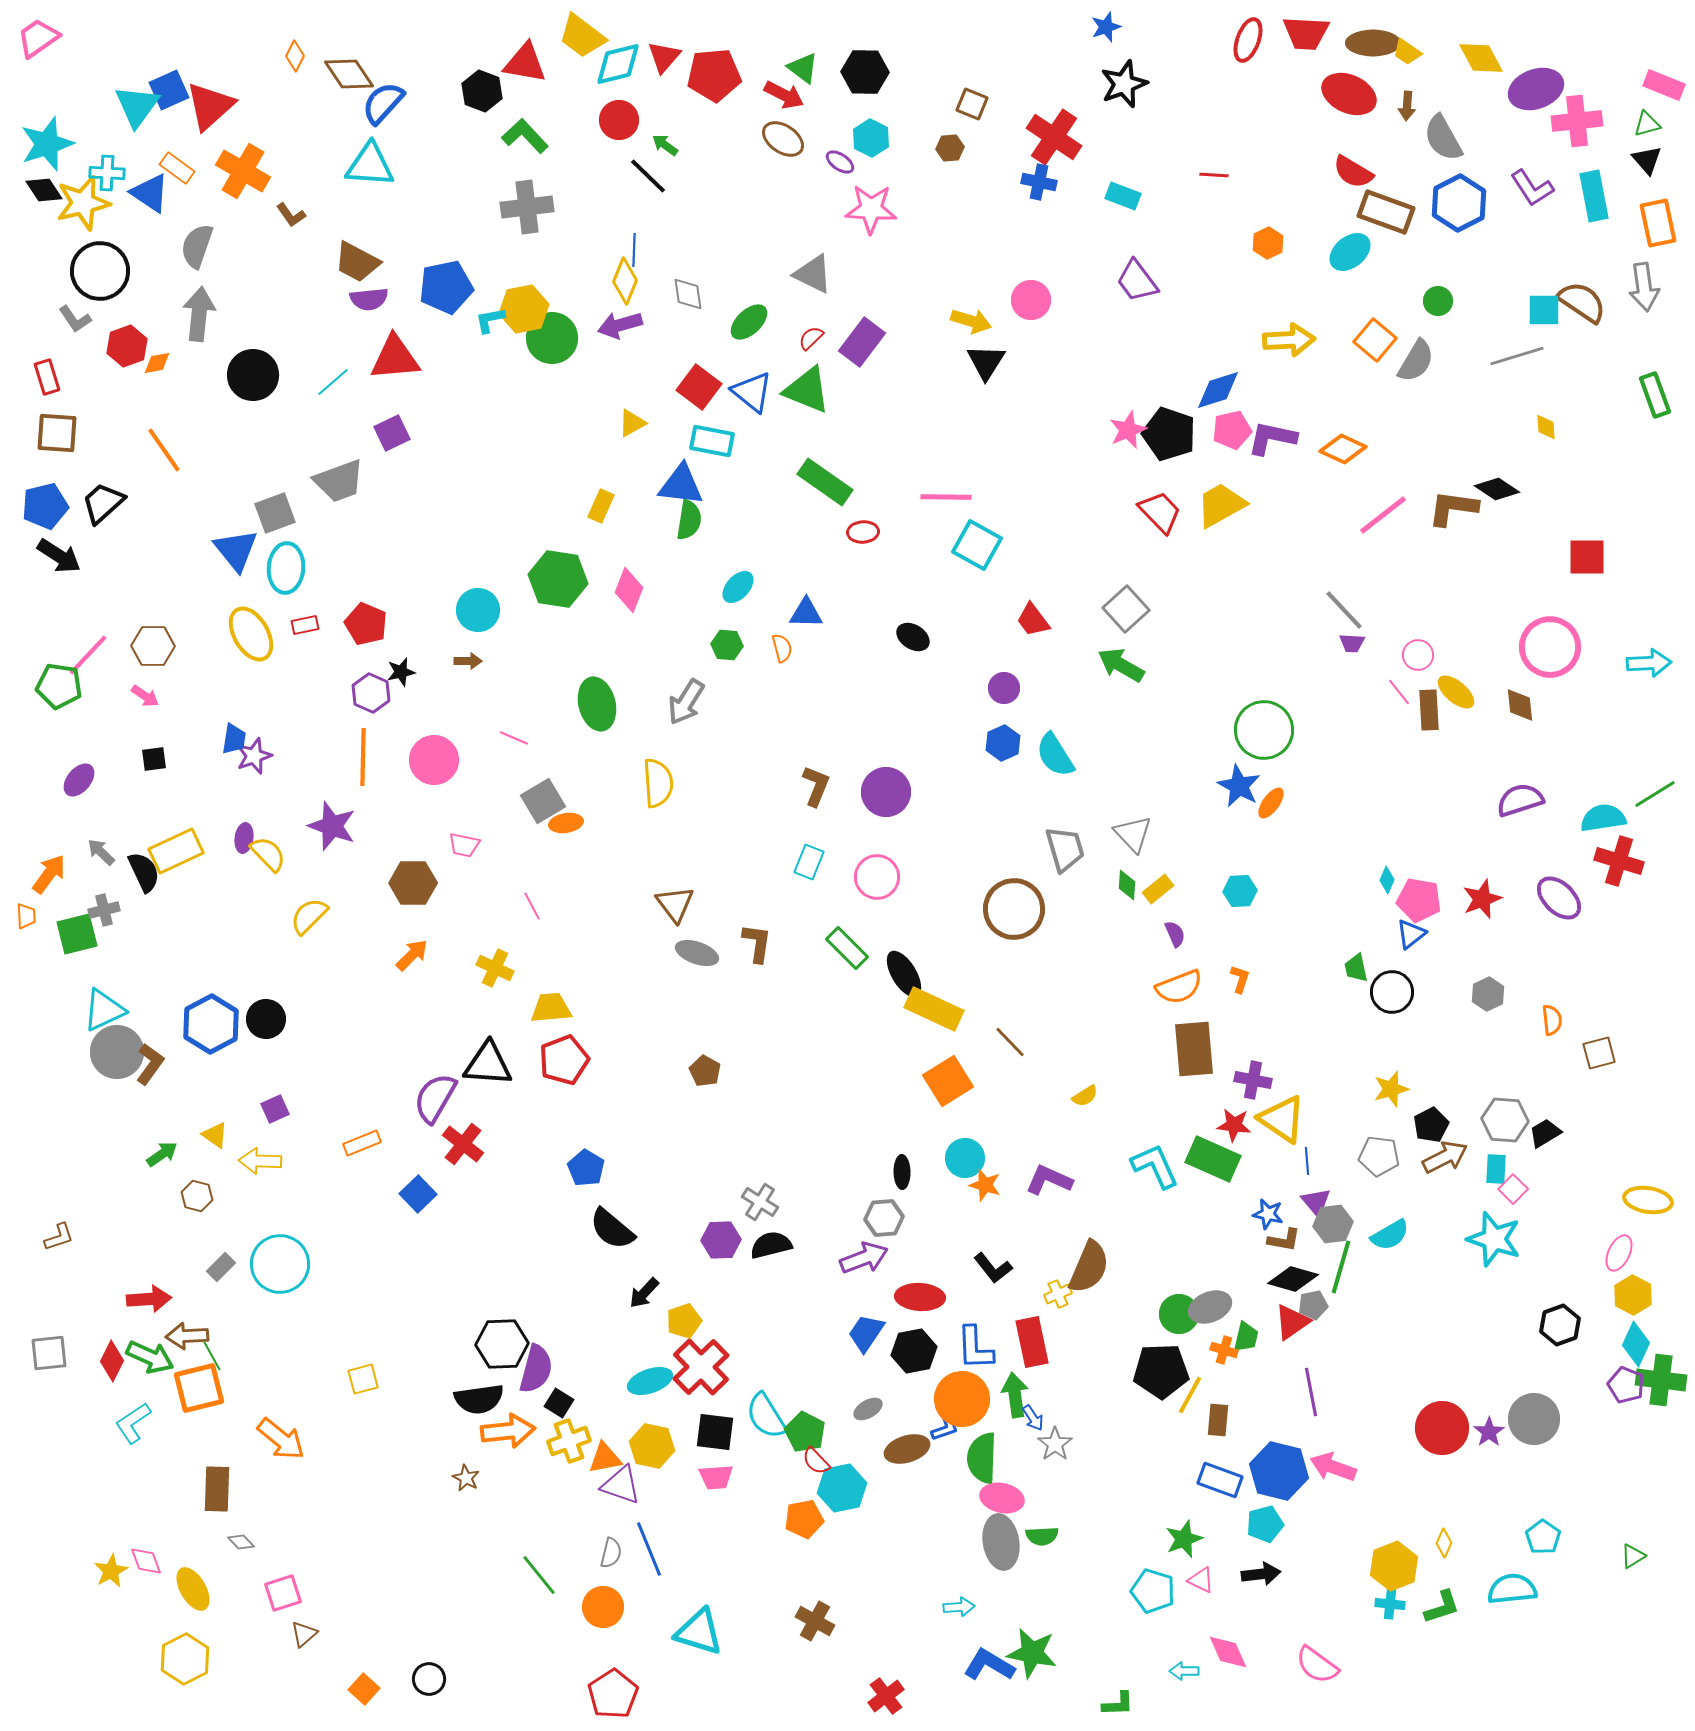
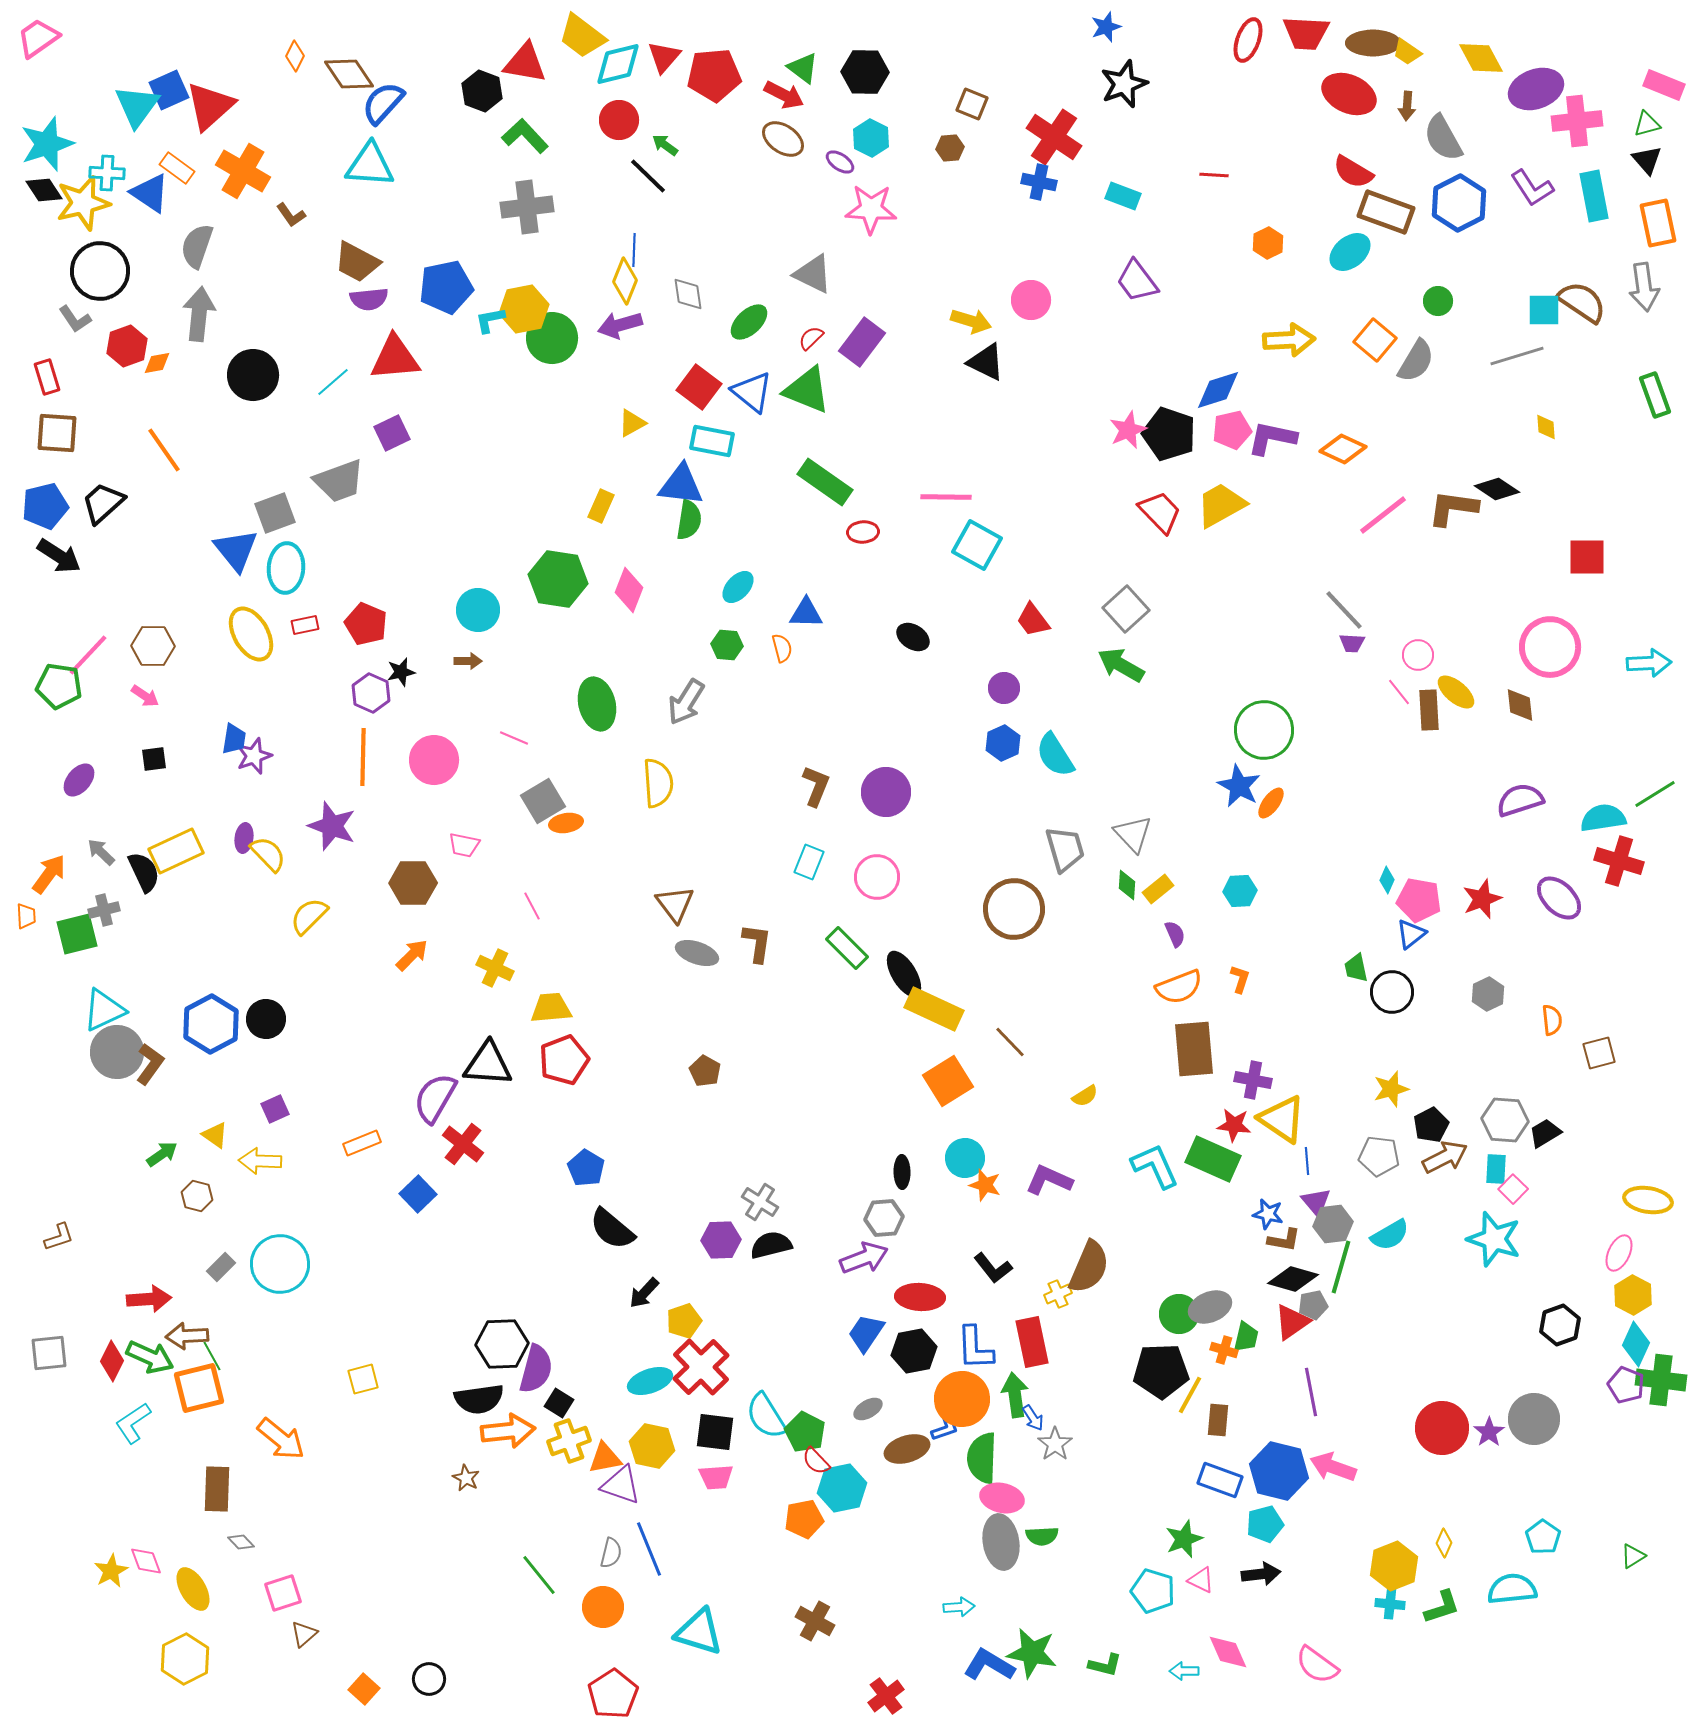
black triangle at (986, 362): rotated 36 degrees counterclockwise
green L-shape at (1118, 1704): moved 13 px left, 39 px up; rotated 16 degrees clockwise
